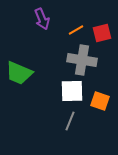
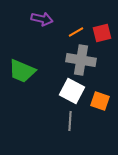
purple arrow: rotated 55 degrees counterclockwise
orange line: moved 2 px down
gray cross: moved 1 px left
green trapezoid: moved 3 px right, 2 px up
white square: rotated 30 degrees clockwise
gray line: rotated 18 degrees counterclockwise
